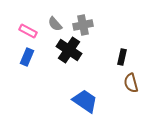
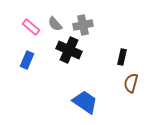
pink rectangle: moved 3 px right, 4 px up; rotated 12 degrees clockwise
black cross: rotated 10 degrees counterclockwise
blue rectangle: moved 3 px down
brown semicircle: rotated 30 degrees clockwise
blue trapezoid: moved 1 px down
